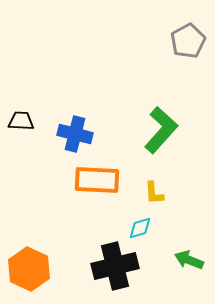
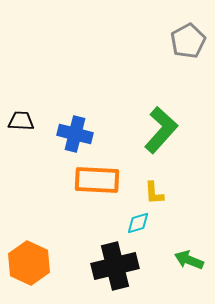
cyan diamond: moved 2 px left, 5 px up
orange hexagon: moved 6 px up
